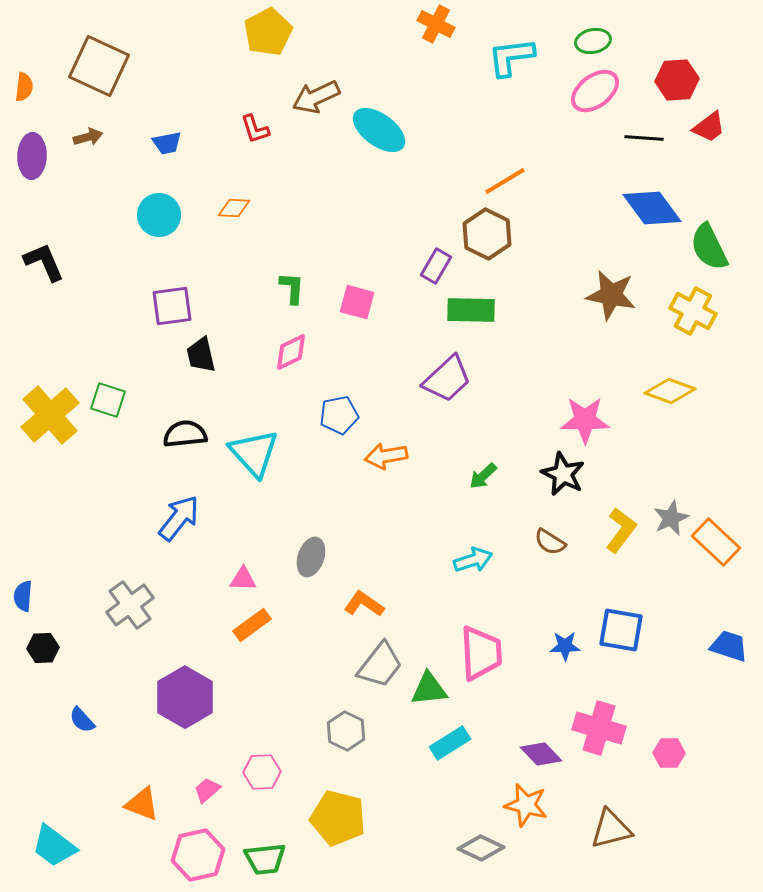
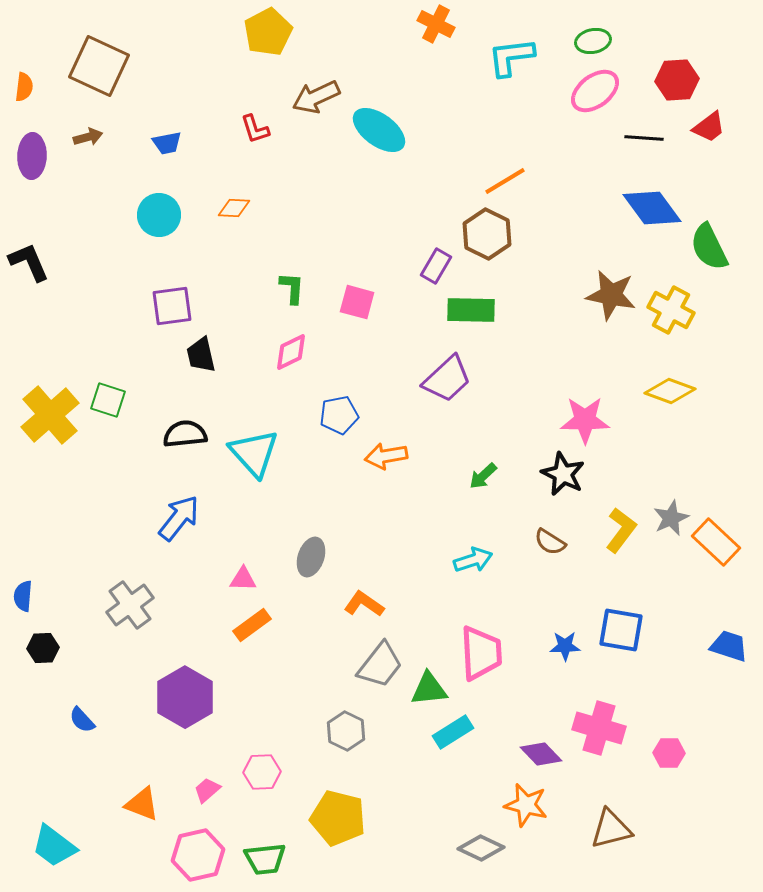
black L-shape at (44, 262): moved 15 px left
yellow cross at (693, 311): moved 22 px left, 1 px up
cyan rectangle at (450, 743): moved 3 px right, 11 px up
